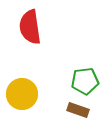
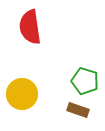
green pentagon: rotated 24 degrees clockwise
